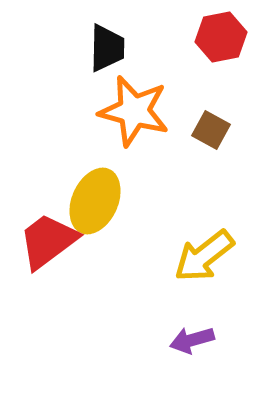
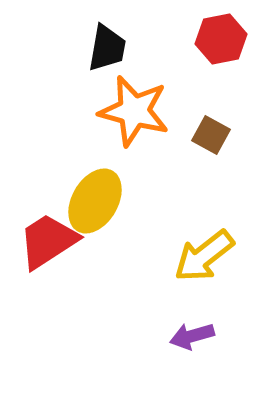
red hexagon: moved 2 px down
black trapezoid: rotated 9 degrees clockwise
brown square: moved 5 px down
yellow ellipse: rotated 6 degrees clockwise
red trapezoid: rotated 4 degrees clockwise
purple arrow: moved 4 px up
